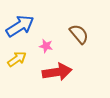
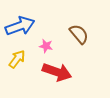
blue arrow: rotated 12 degrees clockwise
yellow arrow: rotated 18 degrees counterclockwise
red arrow: rotated 28 degrees clockwise
